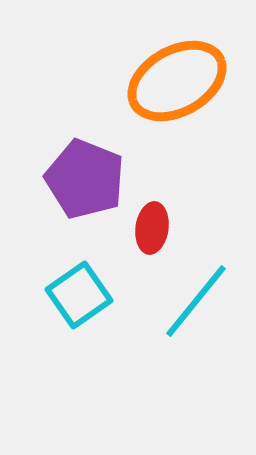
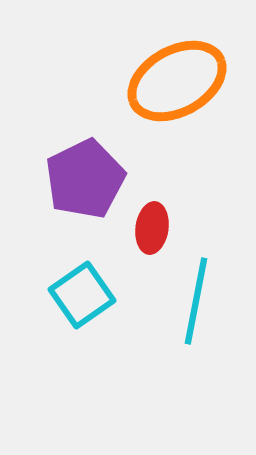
purple pentagon: rotated 24 degrees clockwise
cyan square: moved 3 px right
cyan line: rotated 28 degrees counterclockwise
